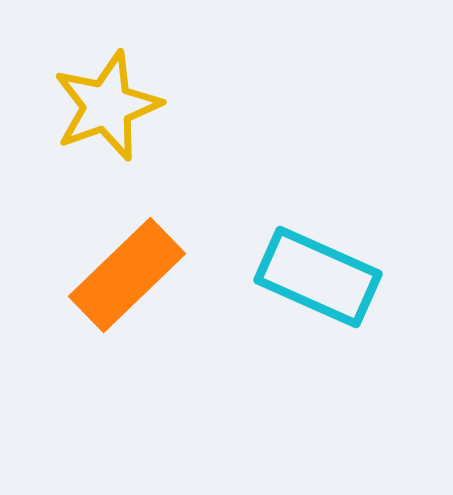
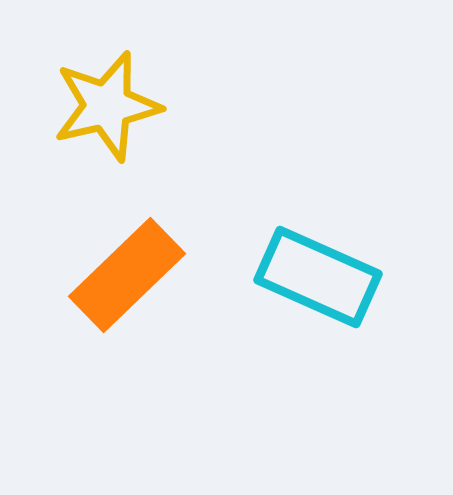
yellow star: rotated 7 degrees clockwise
